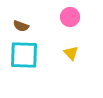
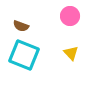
pink circle: moved 1 px up
cyan square: rotated 20 degrees clockwise
